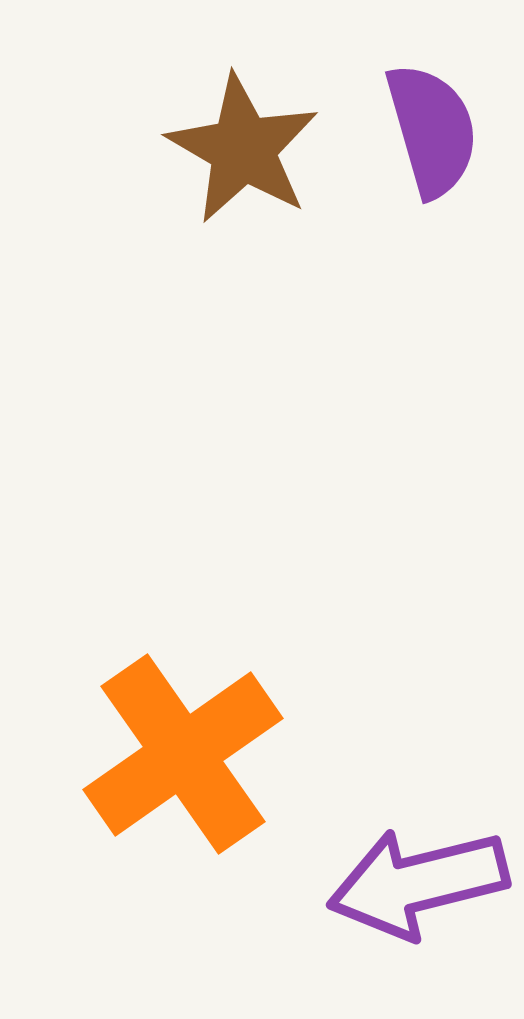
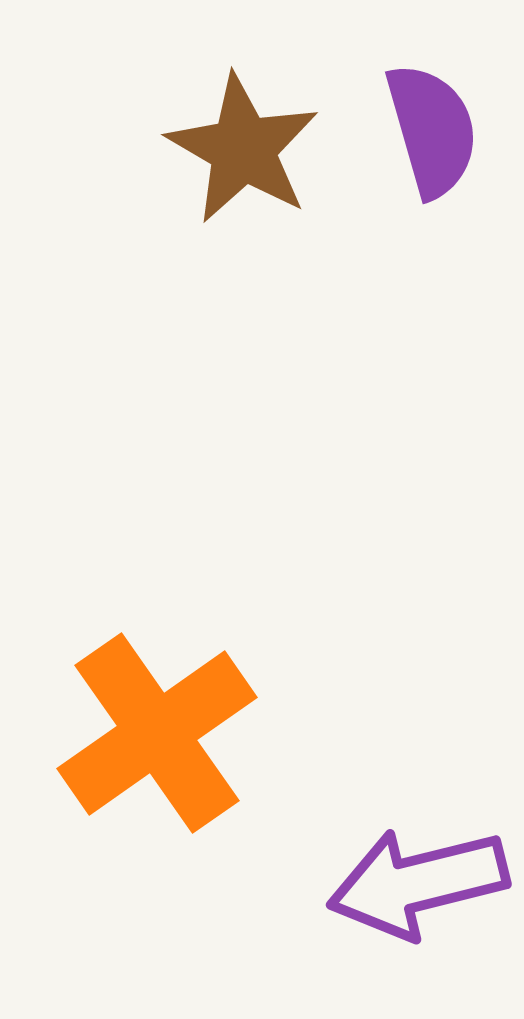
orange cross: moved 26 px left, 21 px up
